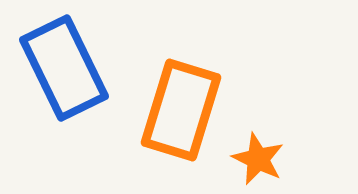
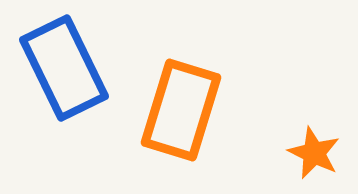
orange star: moved 56 px right, 6 px up
